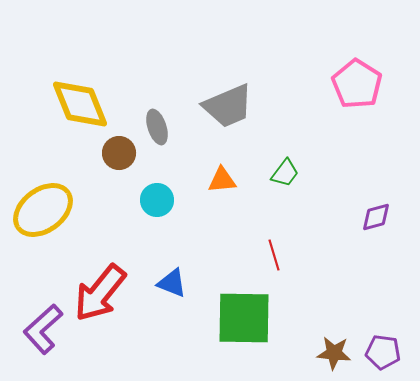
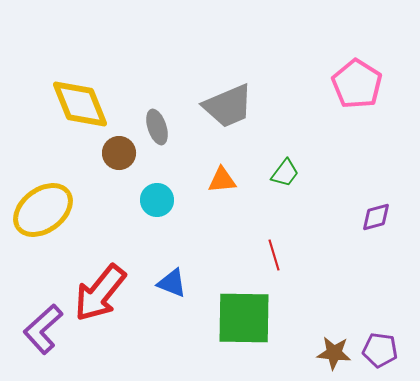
purple pentagon: moved 3 px left, 2 px up
